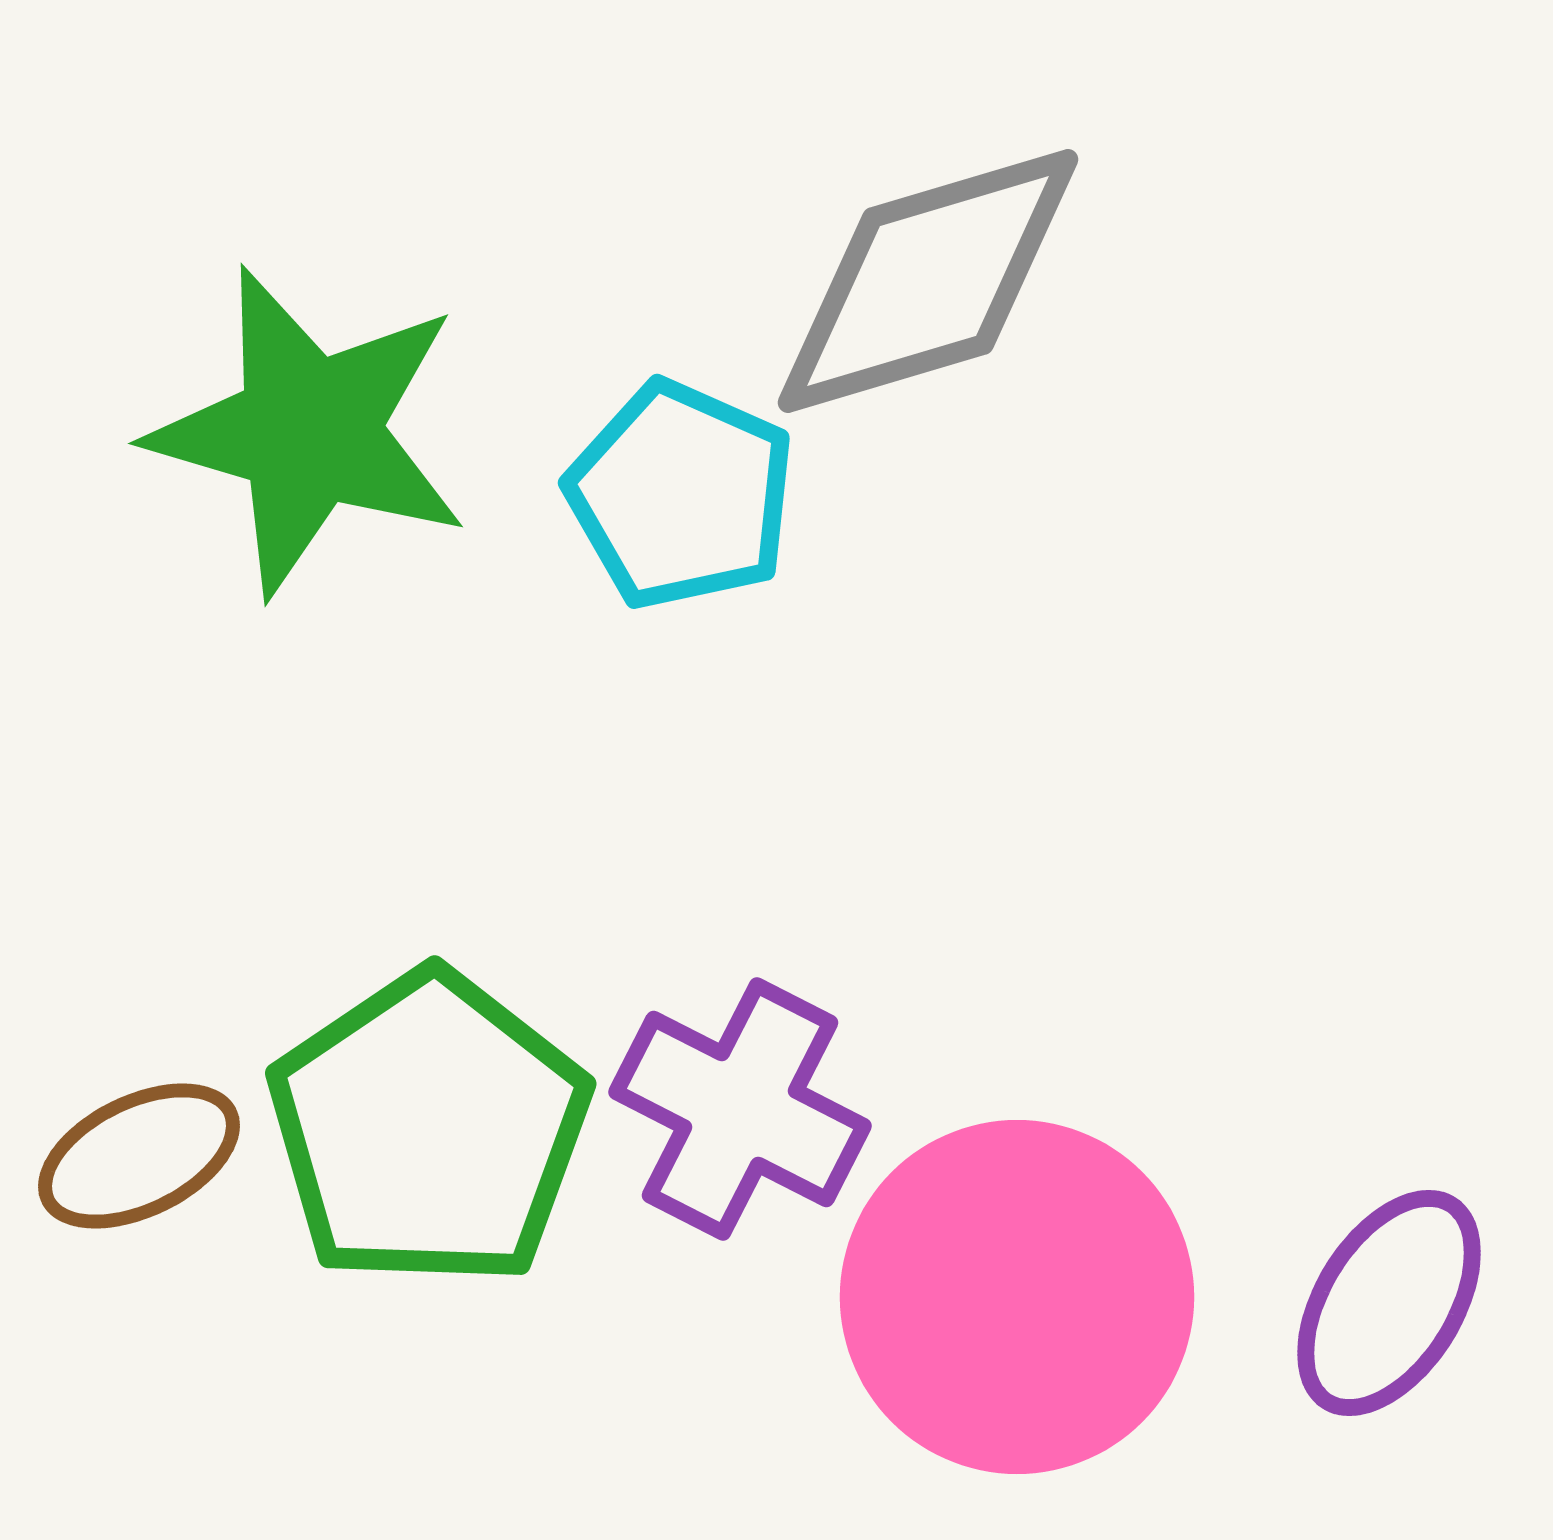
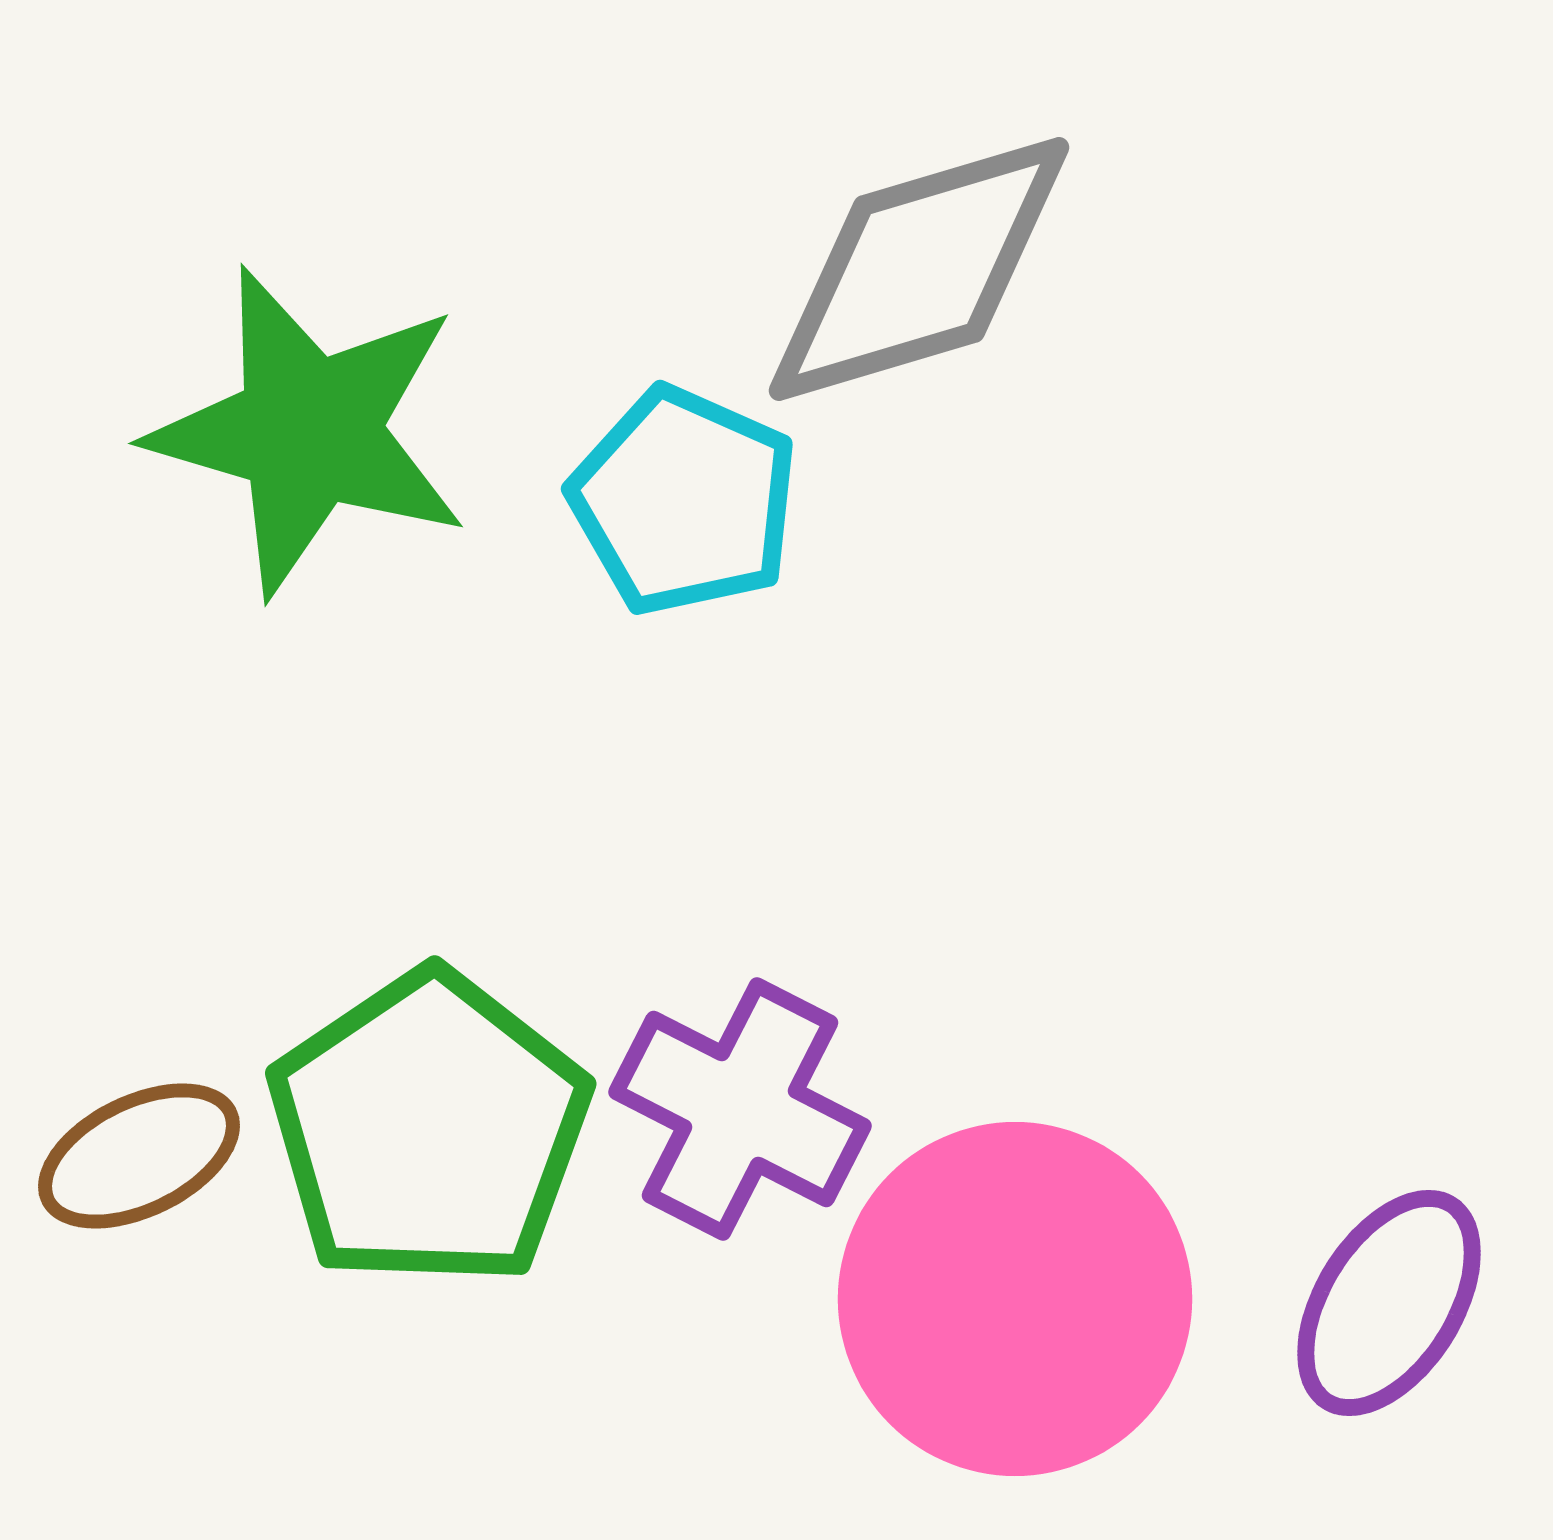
gray diamond: moved 9 px left, 12 px up
cyan pentagon: moved 3 px right, 6 px down
pink circle: moved 2 px left, 2 px down
